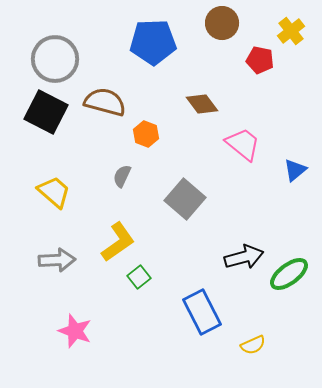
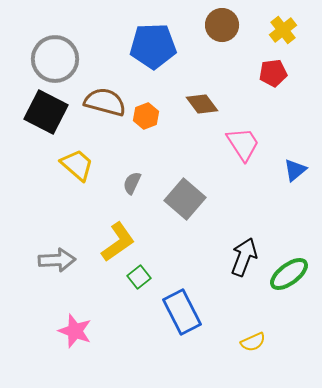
brown circle: moved 2 px down
yellow cross: moved 8 px left, 1 px up
blue pentagon: moved 4 px down
red pentagon: moved 13 px right, 13 px down; rotated 20 degrees counterclockwise
orange hexagon: moved 18 px up; rotated 20 degrees clockwise
pink trapezoid: rotated 18 degrees clockwise
gray semicircle: moved 10 px right, 7 px down
yellow trapezoid: moved 23 px right, 27 px up
black arrow: rotated 54 degrees counterclockwise
blue rectangle: moved 20 px left
yellow semicircle: moved 3 px up
